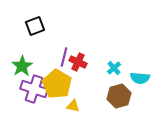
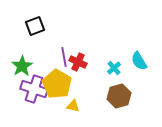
purple line: rotated 24 degrees counterclockwise
cyan semicircle: moved 1 px left, 17 px up; rotated 54 degrees clockwise
